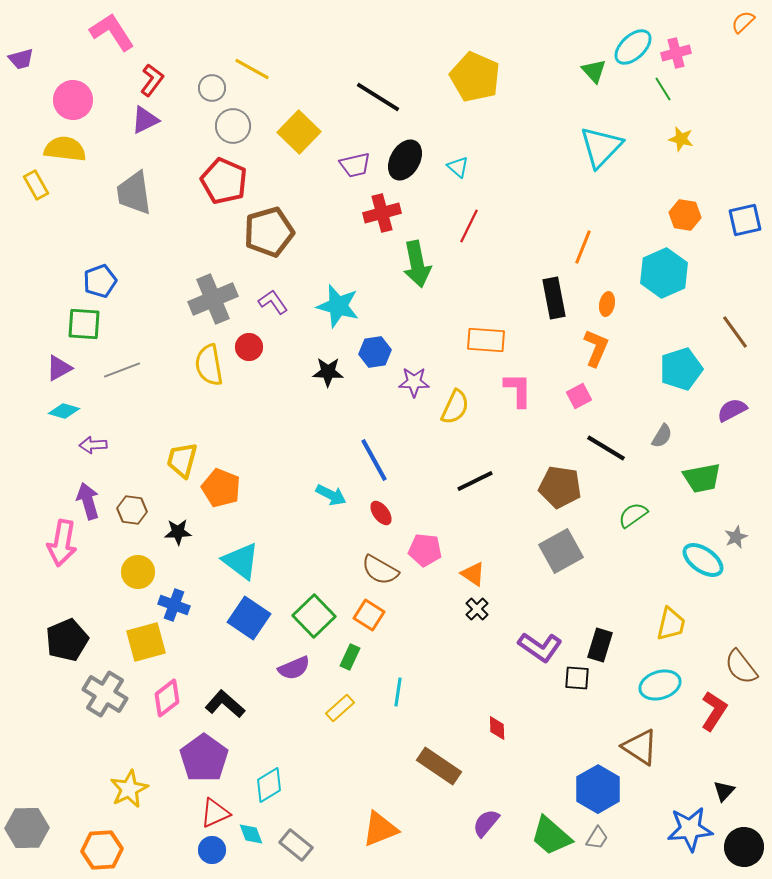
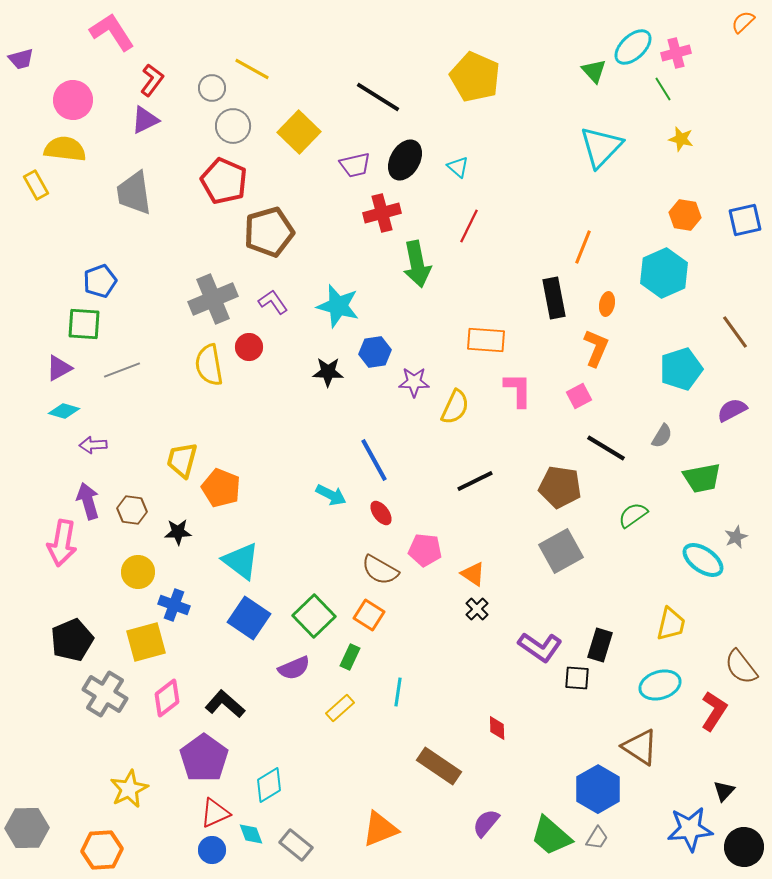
black pentagon at (67, 640): moved 5 px right
